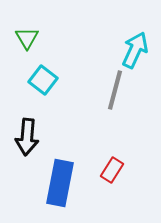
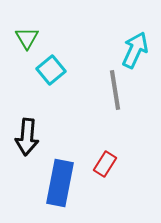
cyan square: moved 8 px right, 10 px up; rotated 12 degrees clockwise
gray line: rotated 24 degrees counterclockwise
red rectangle: moved 7 px left, 6 px up
